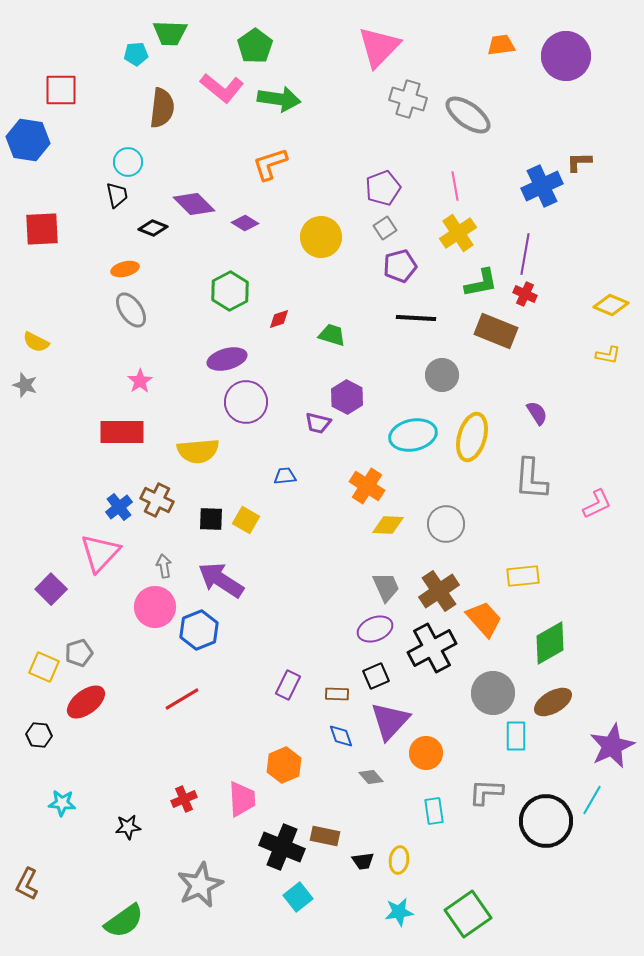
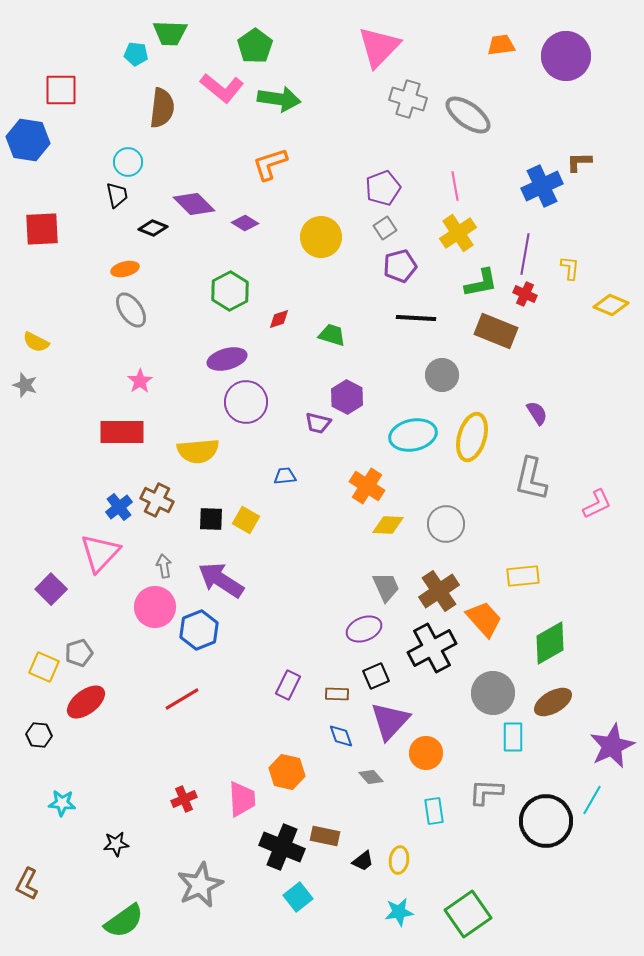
cyan pentagon at (136, 54): rotated 10 degrees clockwise
yellow L-shape at (608, 355): moved 38 px left, 87 px up; rotated 95 degrees counterclockwise
gray L-shape at (531, 479): rotated 9 degrees clockwise
purple ellipse at (375, 629): moved 11 px left
cyan rectangle at (516, 736): moved 3 px left, 1 px down
orange hexagon at (284, 765): moved 3 px right, 7 px down; rotated 24 degrees counterclockwise
black star at (128, 827): moved 12 px left, 17 px down
black trapezoid at (363, 861): rotated 30 degrees counterclockwise
